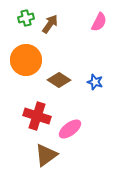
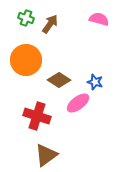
green cross: rotated 35 degrees clockwise
pink semicircle: moved 3 px up; rotated 102 degrees counterclockwise
pink ellipse: moved 8 px right, 26 px up
